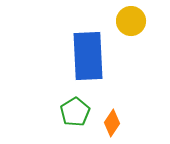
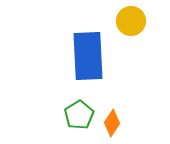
green pentagon: moved 4 px right, 3 px down
